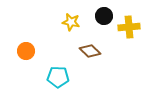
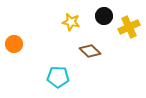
yellow cross: rotated 20 degrees counterclockwise
orange circle: moved 12 px left, 7 px up
